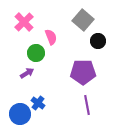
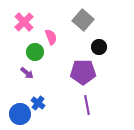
black circle: moved 1 px right, 6 px down
green circle: moved 1 px left, 1 px up
purple arrow: rotated 72 degrees clockwise
